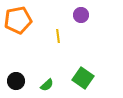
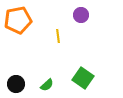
black circle: moved 3 px down
